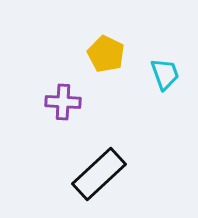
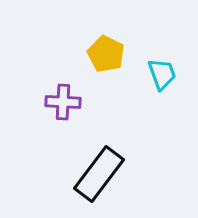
cyan trapezoid: moved 3 px left
black rectangle: rotated 10 degrees counterclockwise
